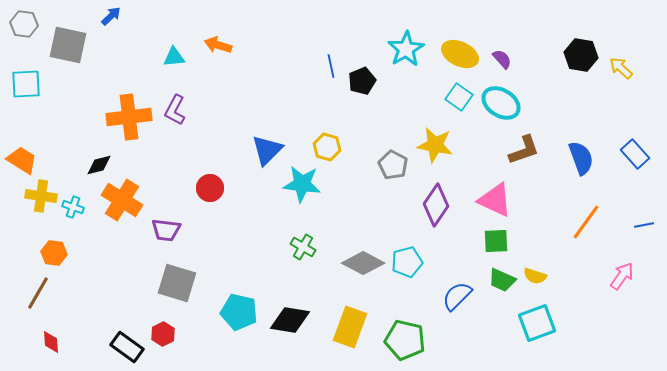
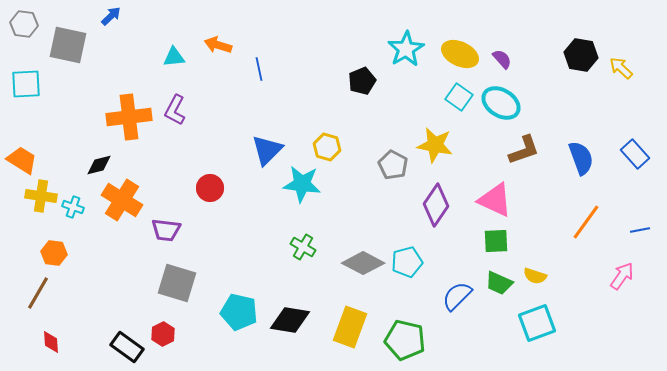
blue line at (331, 66): moved 72 px left, 3 px down
blue line at (644, 225): moved 4 px left, 5 px down
green trapezoid at (502, 280): moved 3 px left, 3 px down
